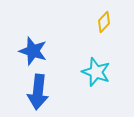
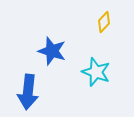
blue star: moved 19 px right
blue arrow: moved 10 px left
